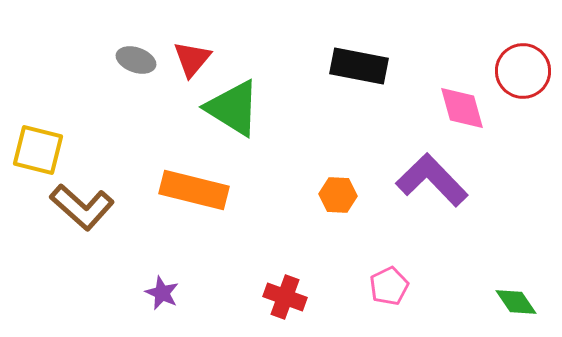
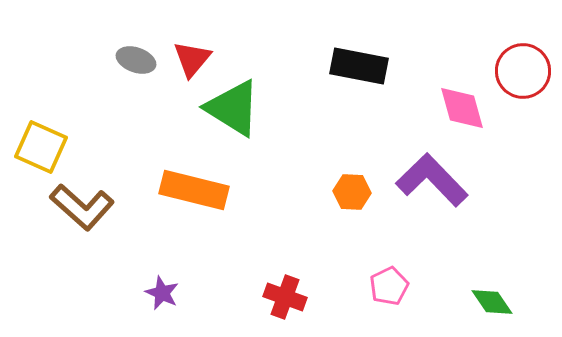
yellow square: moved 3 px right, 3 px up; rotated 10 degrees clockwise
orange hexagon: moved 14 px right, 3 px up
green diamond: moved 24 px left
